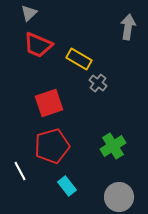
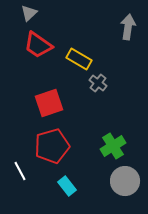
red trapezoid: rotated 12 degrees clockwise
gray circle: moved 6 px right, 16 px up
